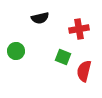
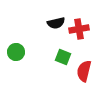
black semicircle: moved 16 px right, 5 px down
green circle: moved 1 px down
